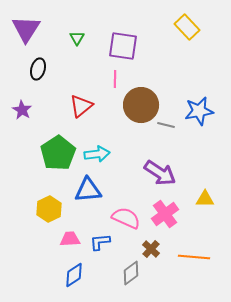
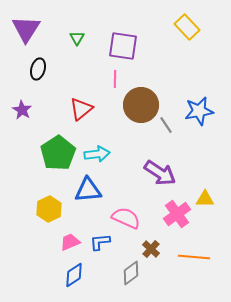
red triangle: moved 3 px down
gray line: rotated 42 degrees clockwise
pink cross: moved 12 px right
pink trapezoid: moved 3 px down; rotated 20 degrees counterclockwise
